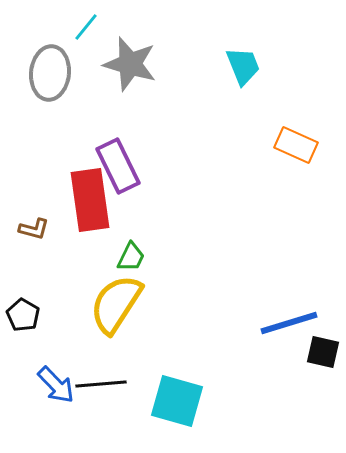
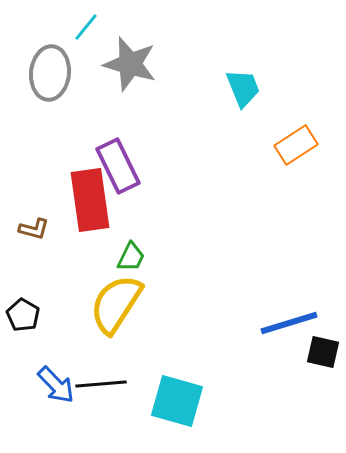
cyan trapezoid: moved 22 px down
orange rectangle: rotated 57 degrees counterclockwise
